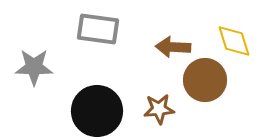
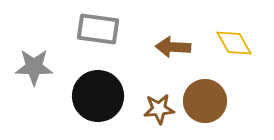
yellow diamond: moved 2 px down; rotated 12 degrees counterclockwise
brown circle: moved 21 px down
black circle: moved 1 px right, 15 px up
